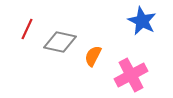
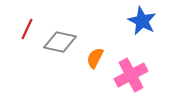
orange semicircle: moved 2 px right, 2 px down
